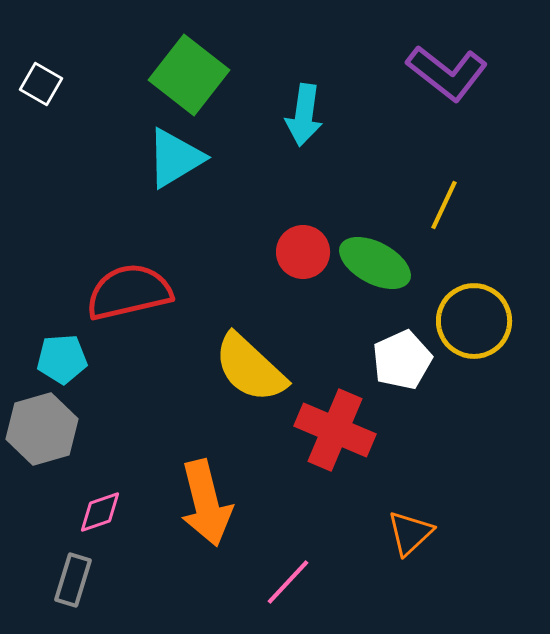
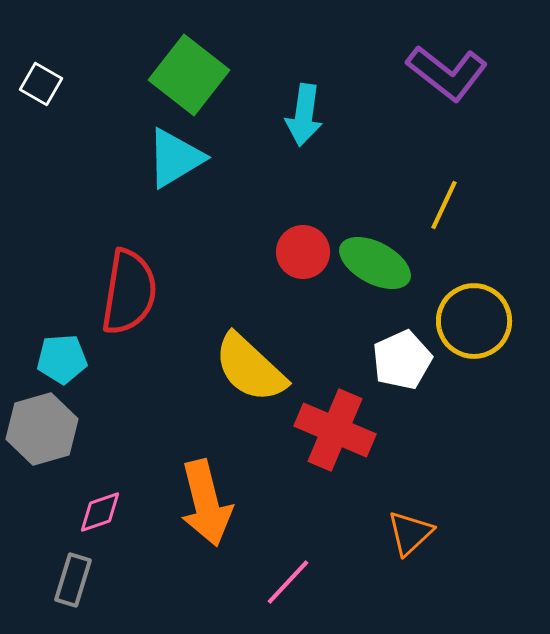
red semicircle: rotated 112 degrees clockwise
